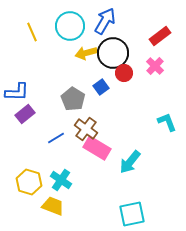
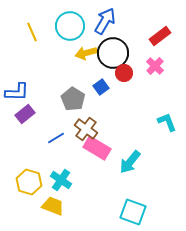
cyan square: moved 1 px right, 2 px up; rotated 32 degrees clockwise
